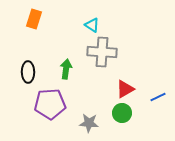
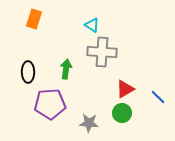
blue line: rotated 70 degrees clockwise
